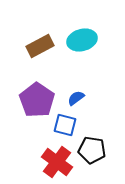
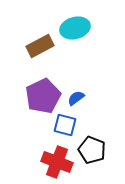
cyan ellipse: moved 7 px left, 12 px up
purple pentagon: moved 6 px right, 4 px up; rotated 12 degrees clockwise
black pentagon: rotated 12 degrees clockwise
red cross: rotated 16 degrees counterclockwise
